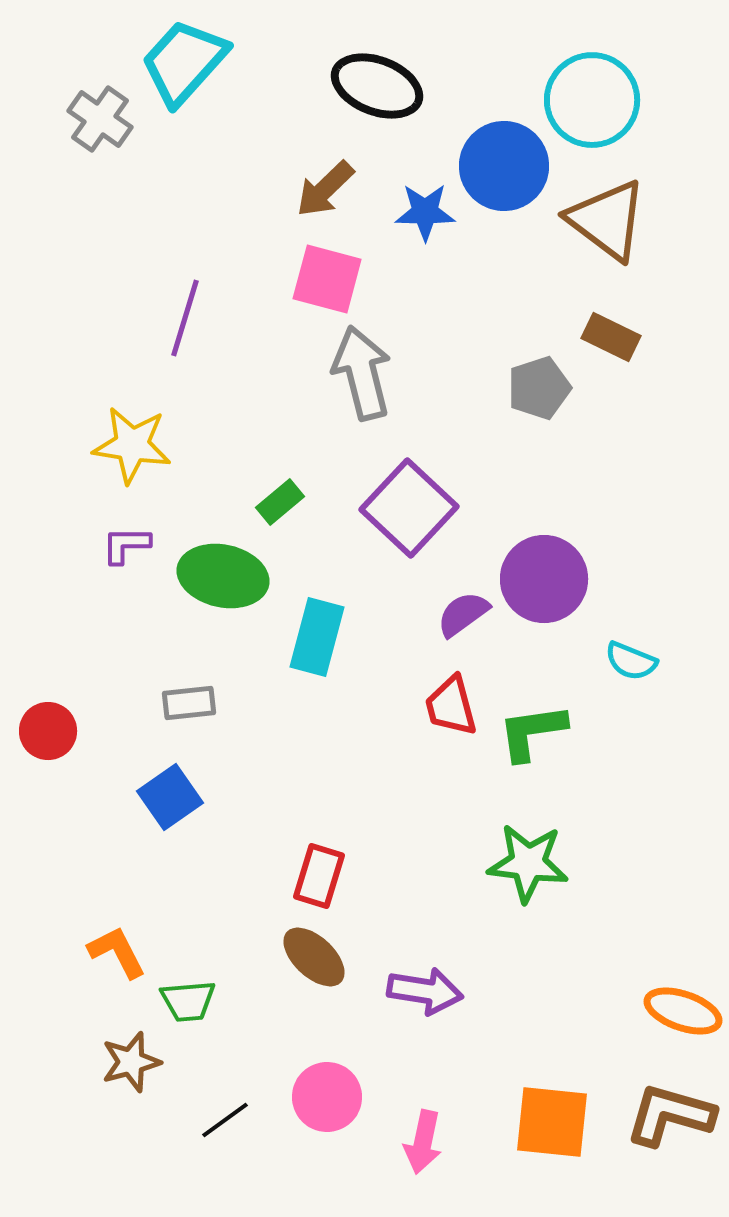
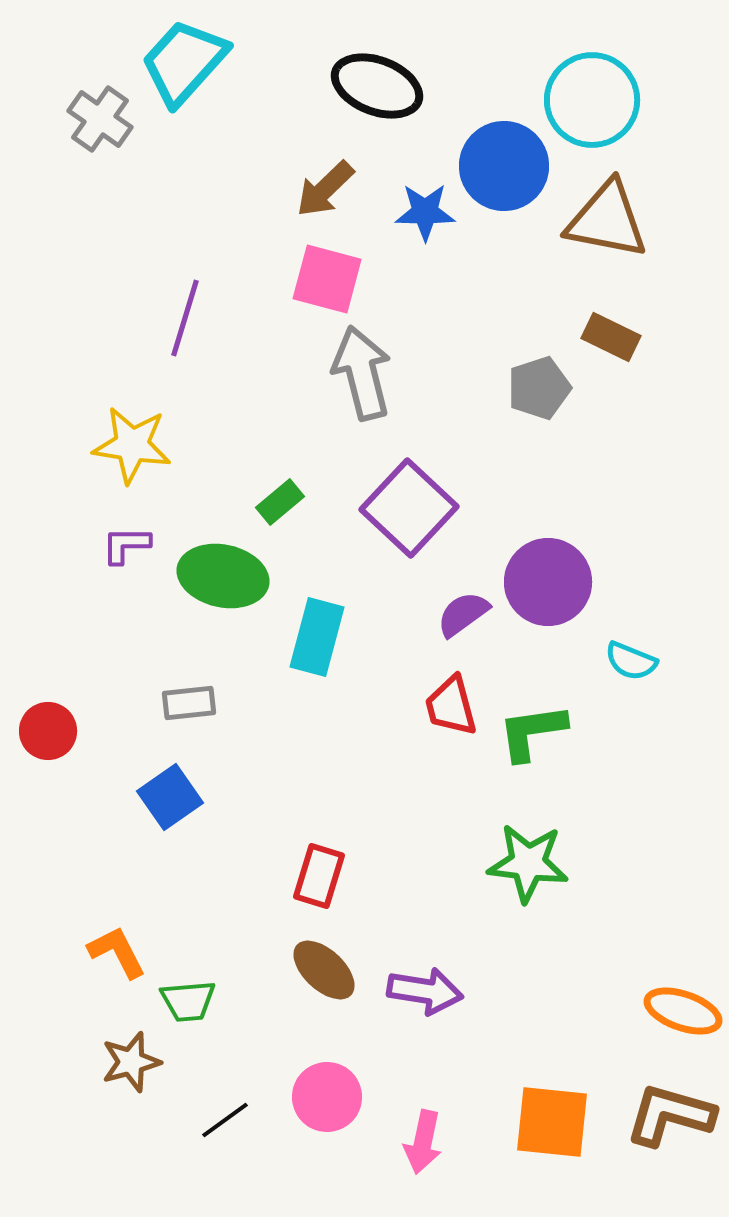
brown triangle: rotated 26 degrees counterclockwise
purple circle: moved 4 px right, 3 px down
brown ellipse: moved 10 px right, 13 px down
